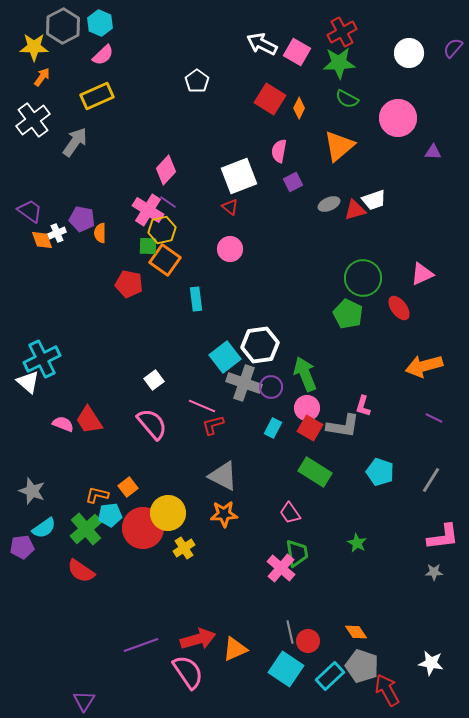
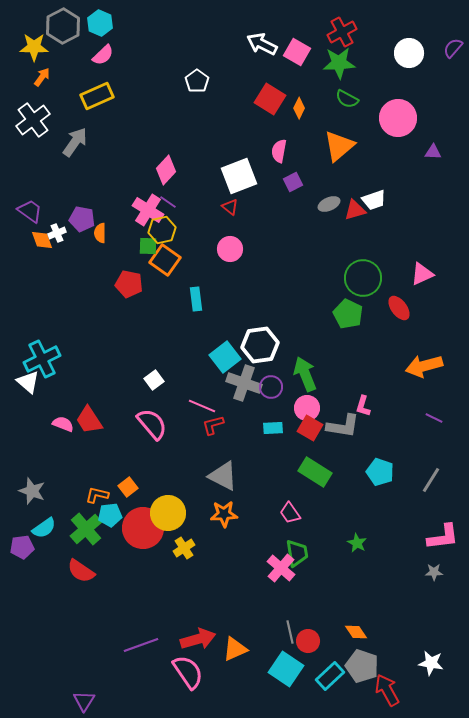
cyan rectangle at (273, 428): rotated 60 degrees clockwise
